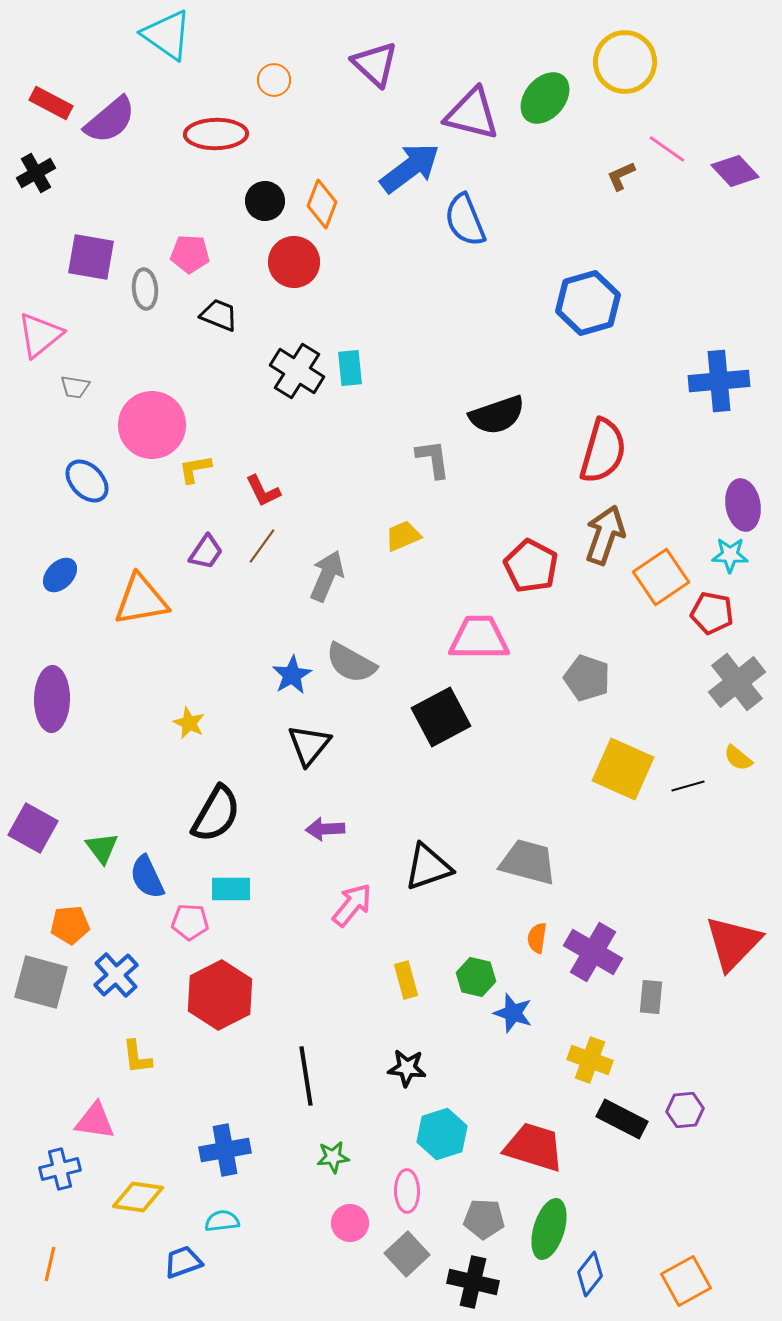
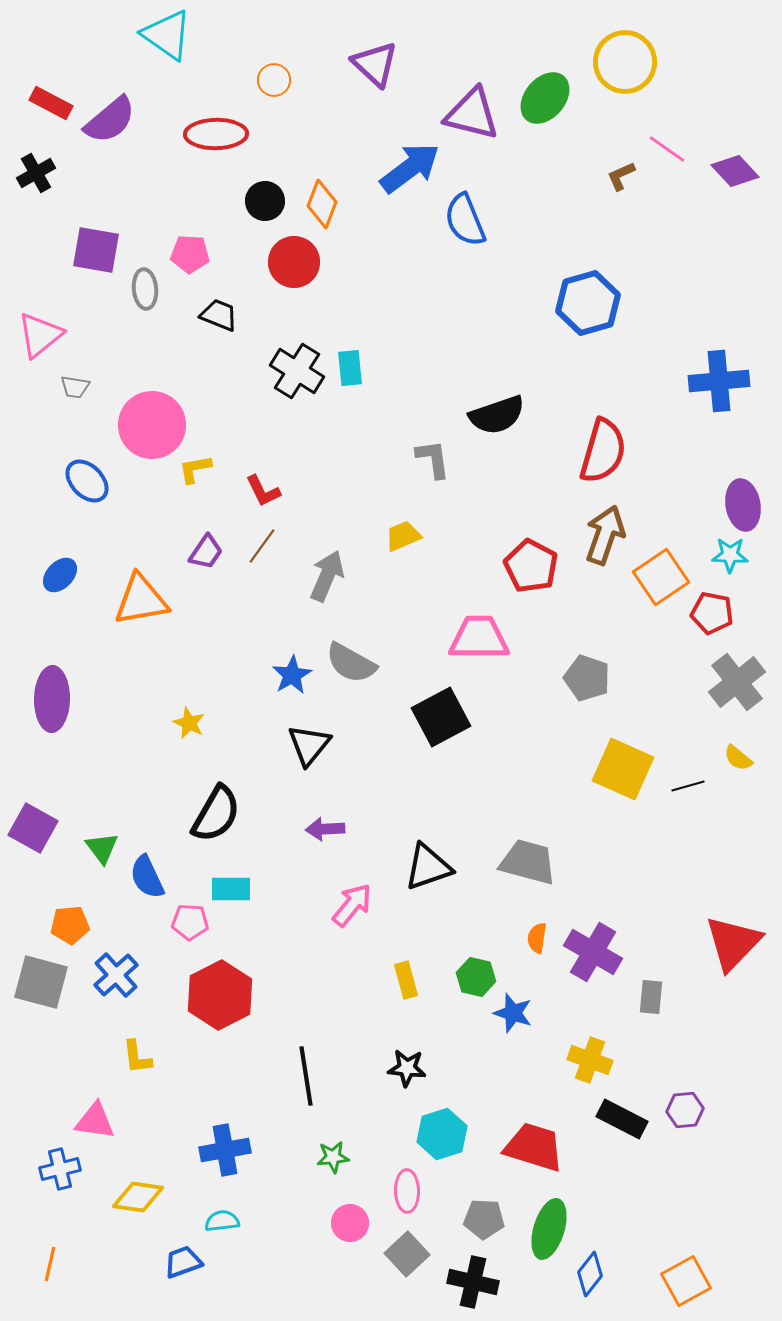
purple square at (91, 257): moved 5 px right, 7 px up
